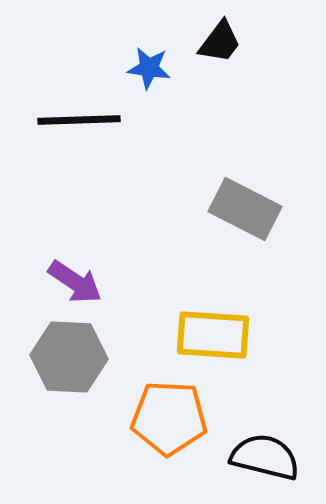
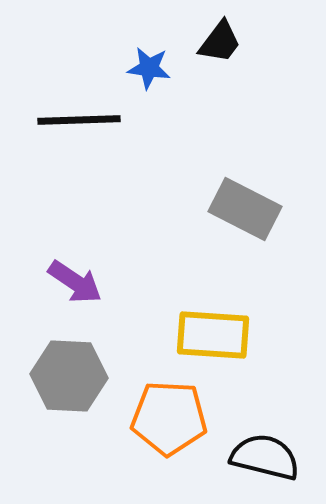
gray hexagon: moved 19 px down
